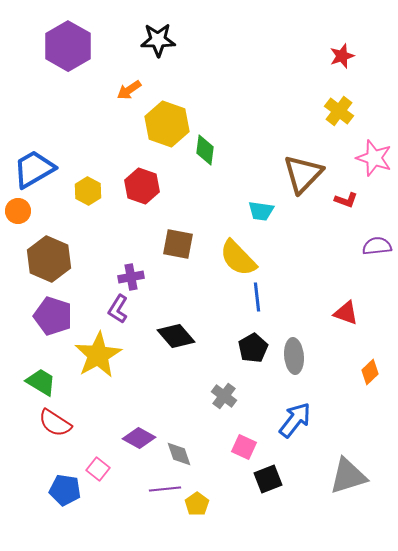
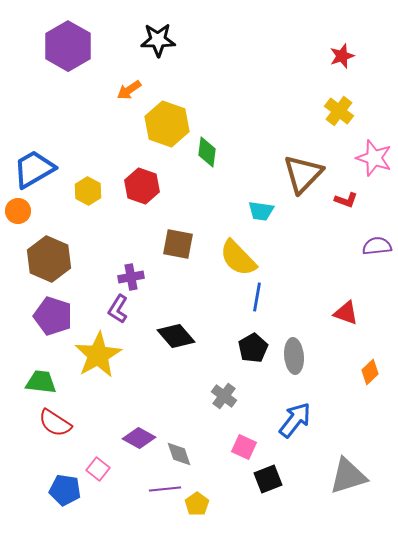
green diamond at (205, 150): moved 2 px right, 2 px down
blue line at (257, 297): rotated 16 degrees clockwise
green trapezoid at (41, 382): rotated 24 degrees counterclockwise
